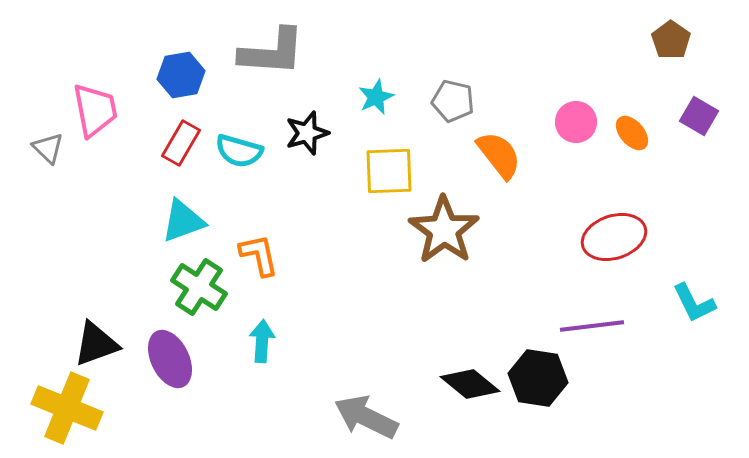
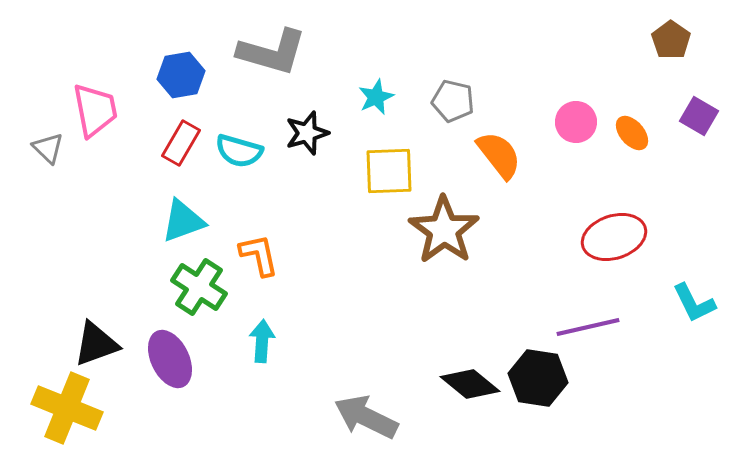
gray L-shape: rotated 12 degrees clockwise
purple line: moved 4 px left, 1 px down; rotated 6 degrees counterclockwise
